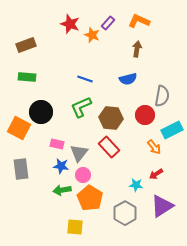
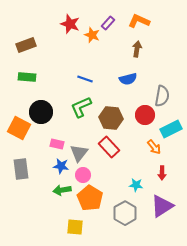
cyan rectangle: moved 1 px left, 1 px up
red arrow: moved 6 px right, 1 px up; rotated 56 degrees counterclockwise
